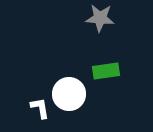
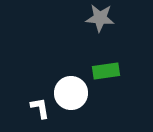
white circle: moved 2 px right, 1 px up
